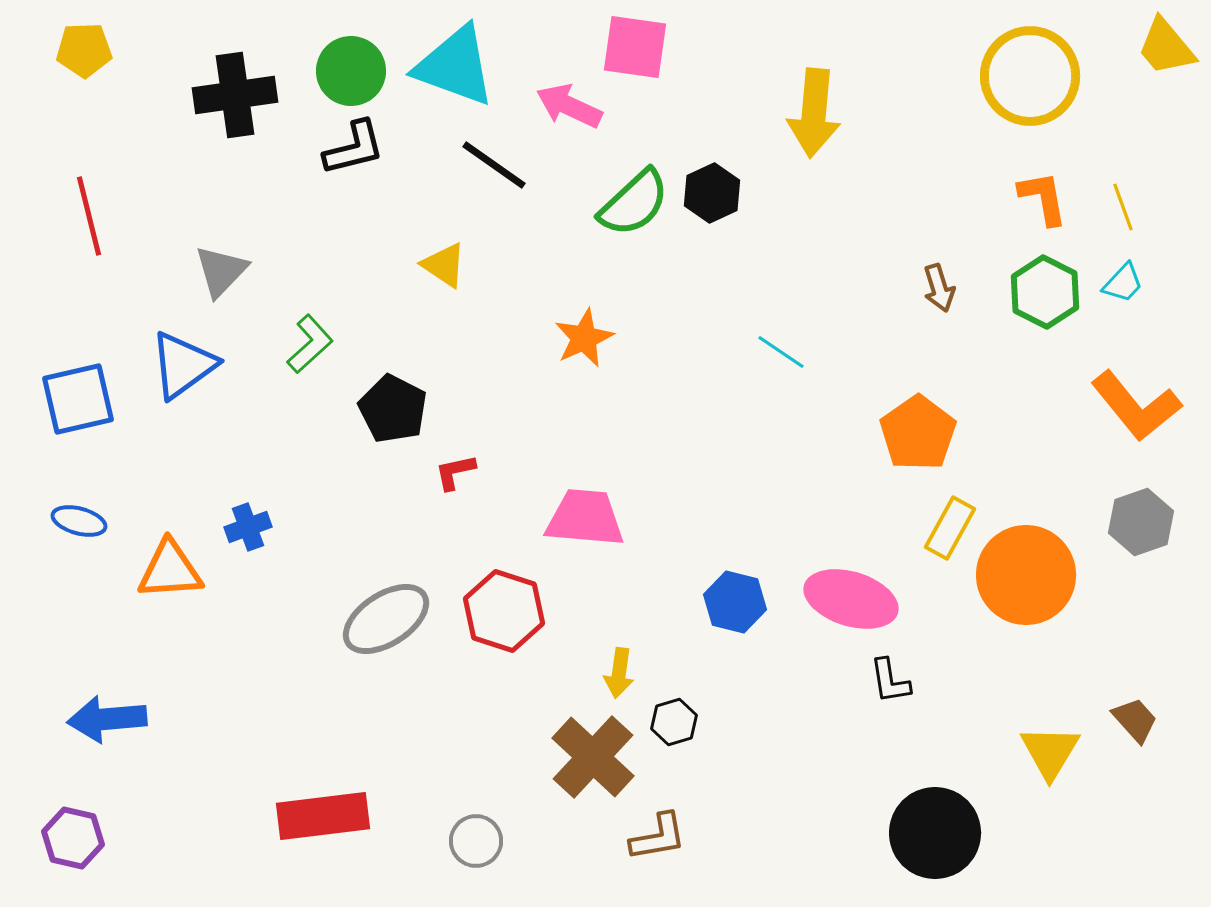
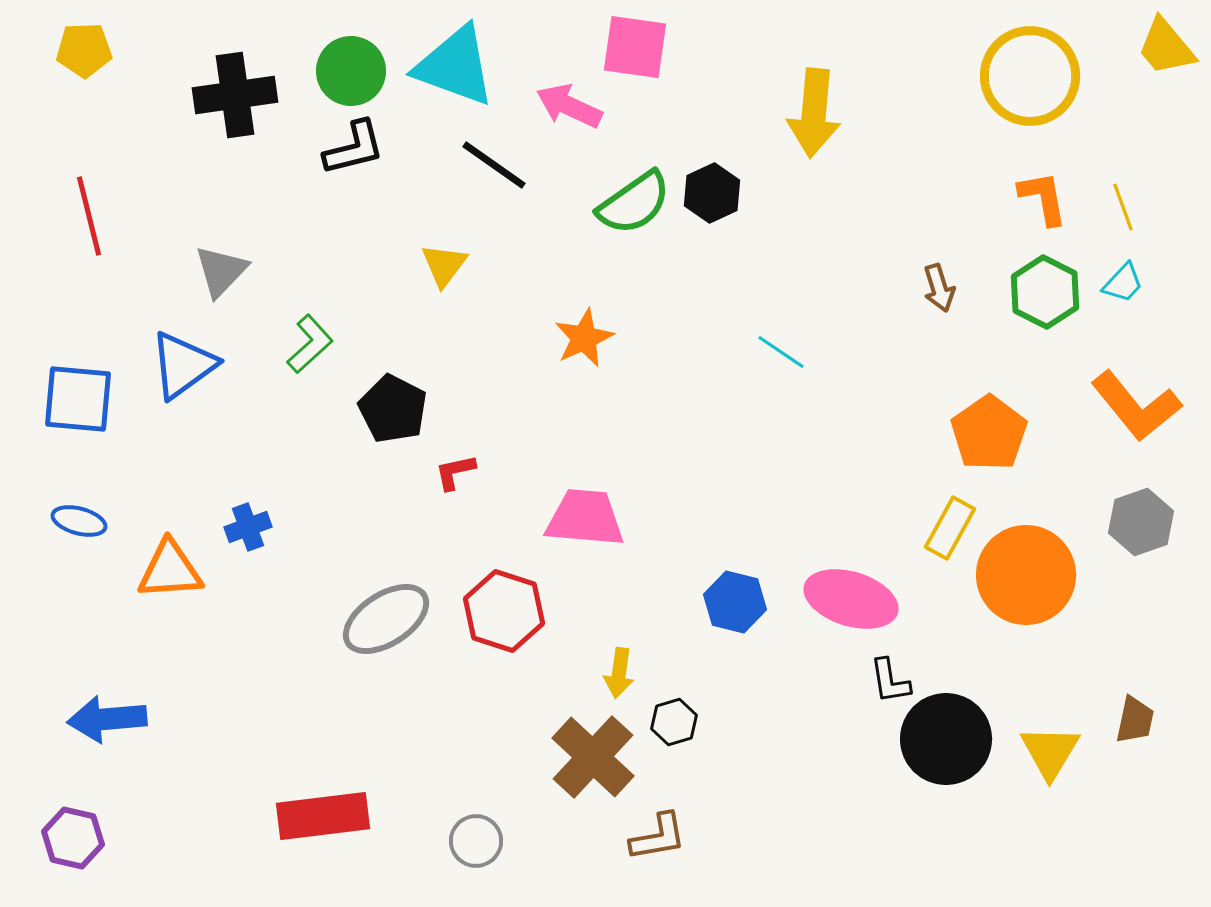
green semicircle at (634, 203): rotated 8 degrees clockwise
yellow triangle at (444, 265): rotated 33 degrees clockwise
blue square at (78, 399): rotated 18 degrees clockwise
orange pentagon at (918, 433): moved 71 px right
brown trapezoid at (1135, 720): rotated 54 degrees clockwise
black circle at (935, 833): moved 11 px right, 94 px up
